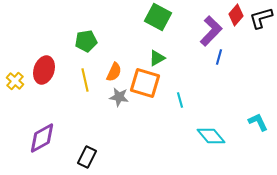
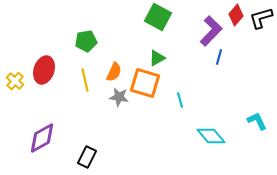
cyan L-shape: moved 1 px left, 1 px up
